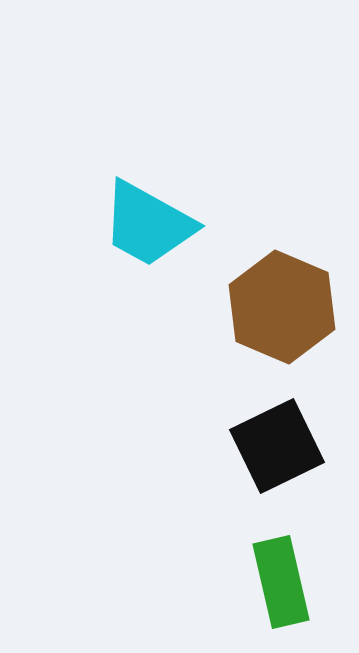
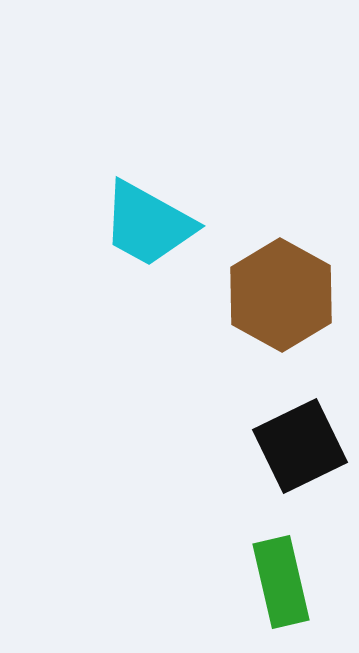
brown hexagon: moved 1 px left, 12 px up; rotated 6 degrees clockwise
black square: moved 23 px right
